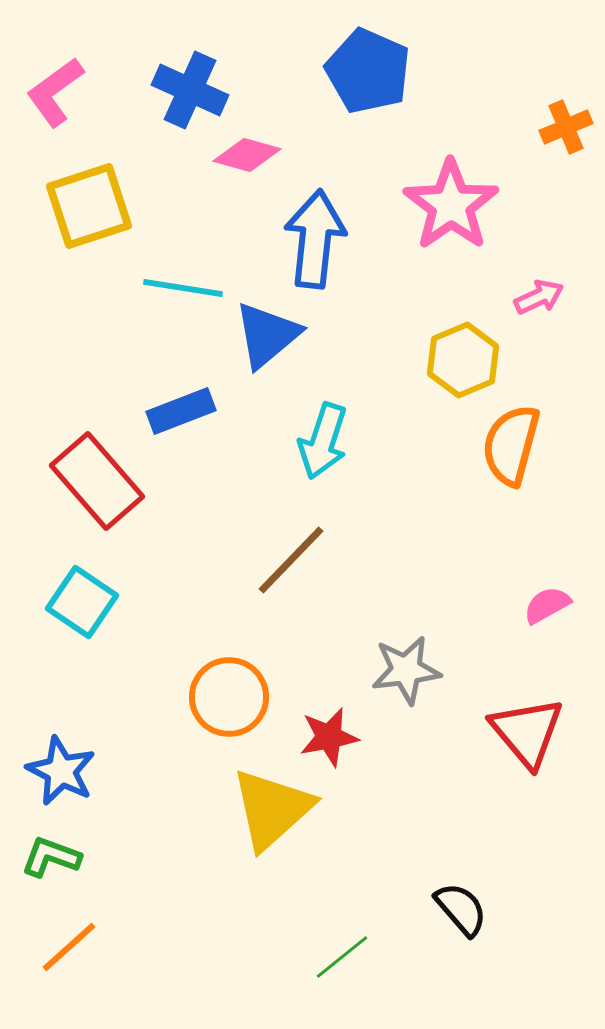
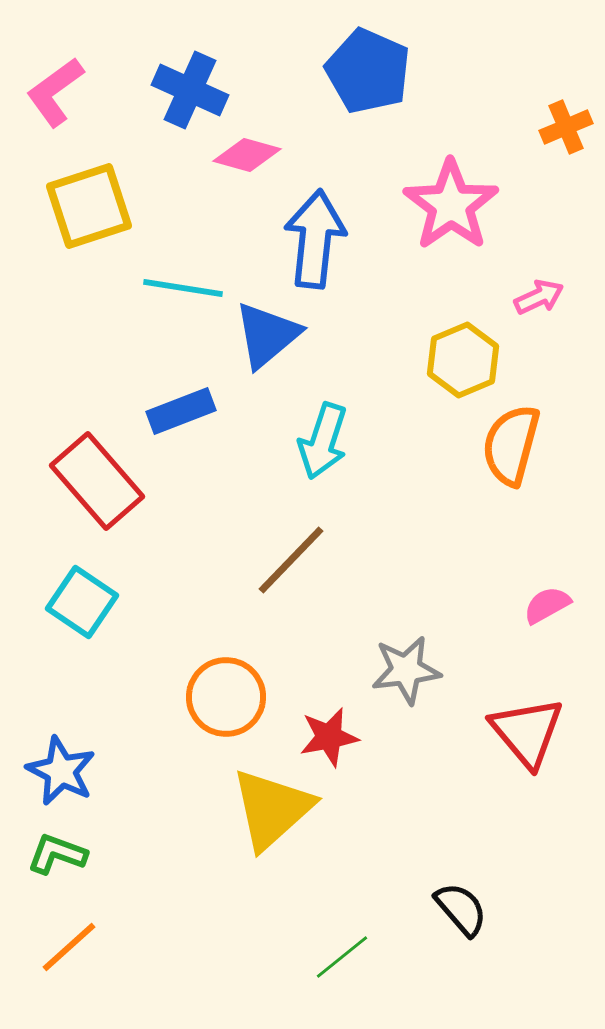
orange circle: moved 3 px left
green L-shape: moved 6 px right, 3 px up
